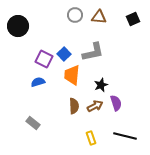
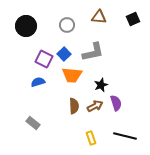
gray circle: moved 8 px left, 10 px down
black circle: moved 8 px right
orange trapezoid: rotated 90 degrees counterclockwise
